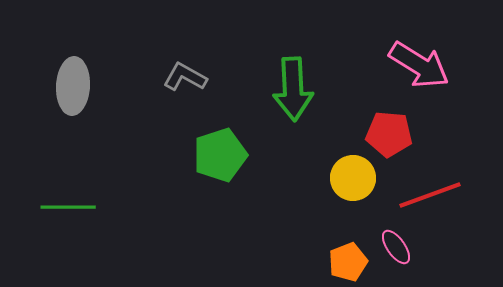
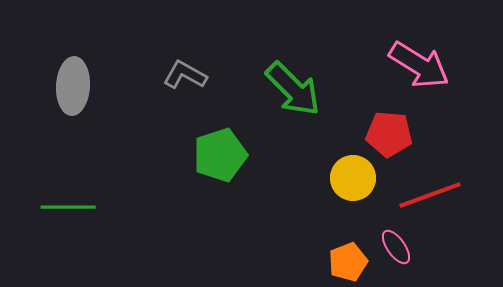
gray L-shape: moved 2 px up
green arrow: rotated 42 degrees counterclockwise
